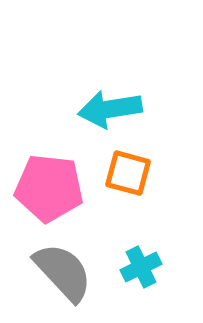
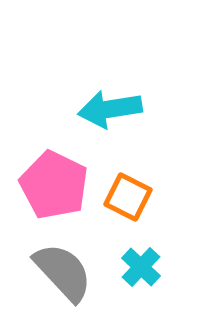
orange square: moved 24 px down; rotated 12 degrees clockwise
pink pentagon: moved 5 px right, 3 px up; rotated 20 degrees clockwise
cyan cross: rotated 21 degrees counterclockwise
